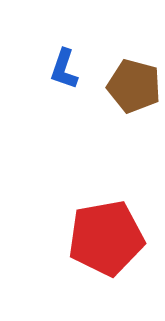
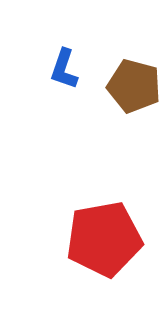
red pentagon: moved 2 px left, 1 px down
